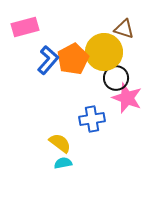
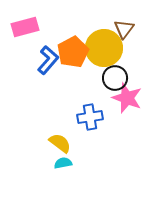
brown triangle: rotated 50 degrees clockwise
yellow circle: moved 4 px up
orange pentagon: moved 7 px up
black circle: moved 1 px left
blue cross: moved 2 px left, 2 px up
